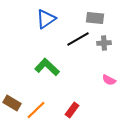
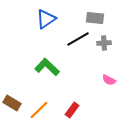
orange line: moved 3 px right
